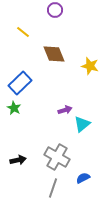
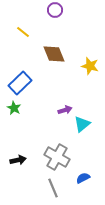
gray line: rotated 42 degrees counterclockwise
